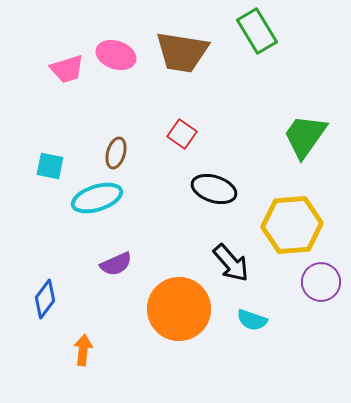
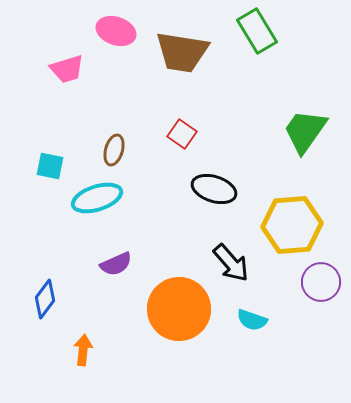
pink ellipse: moved 24 px up
green trapezoid: moved 5 px up
brown ellipse: moved 2 px left, 3 px up
